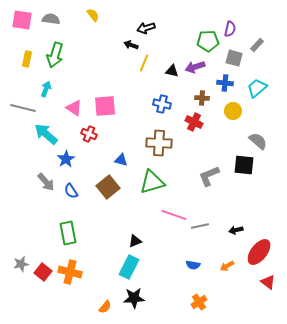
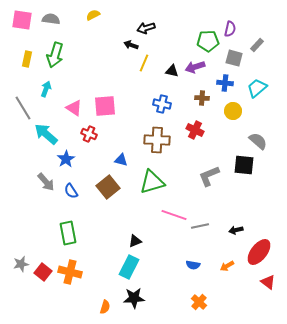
yellow semicircle at (93, 15): rotated 80 degrees counterclockwise
gray line at (23, 108): rotated 45 degrees clockwise
red cross at (194, 122): moved 1 px right, 8 px down
brown cross at (159, 143): moved 2 px left, 3 px up
orange cross at (199, 302): rotated 14 degrees counterclockwise
orange semicircle at (105, 307): rotated 24 degrees counterclockwise
